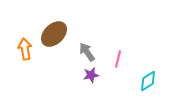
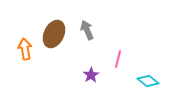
brown ellipse: rotated 20 degrees counterclockwise
gray arrow: moved 22 px up; rotated 12 degrees clockwise
purple star: rotated 21 degrees counterclockwise
cyan diamond: rotated 70 degrees clockwise
